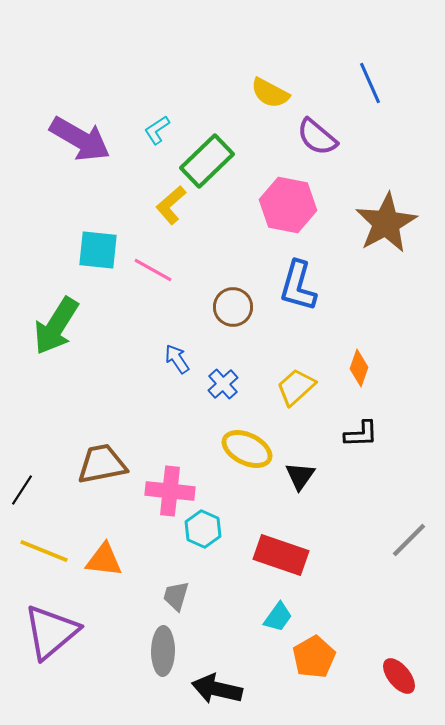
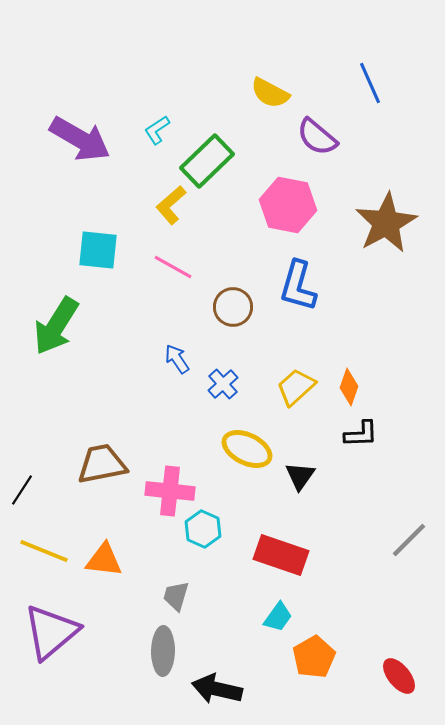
pink line: moved 20 px right, 3 px up
orange diamond: moved 10 px left, 19 px down
